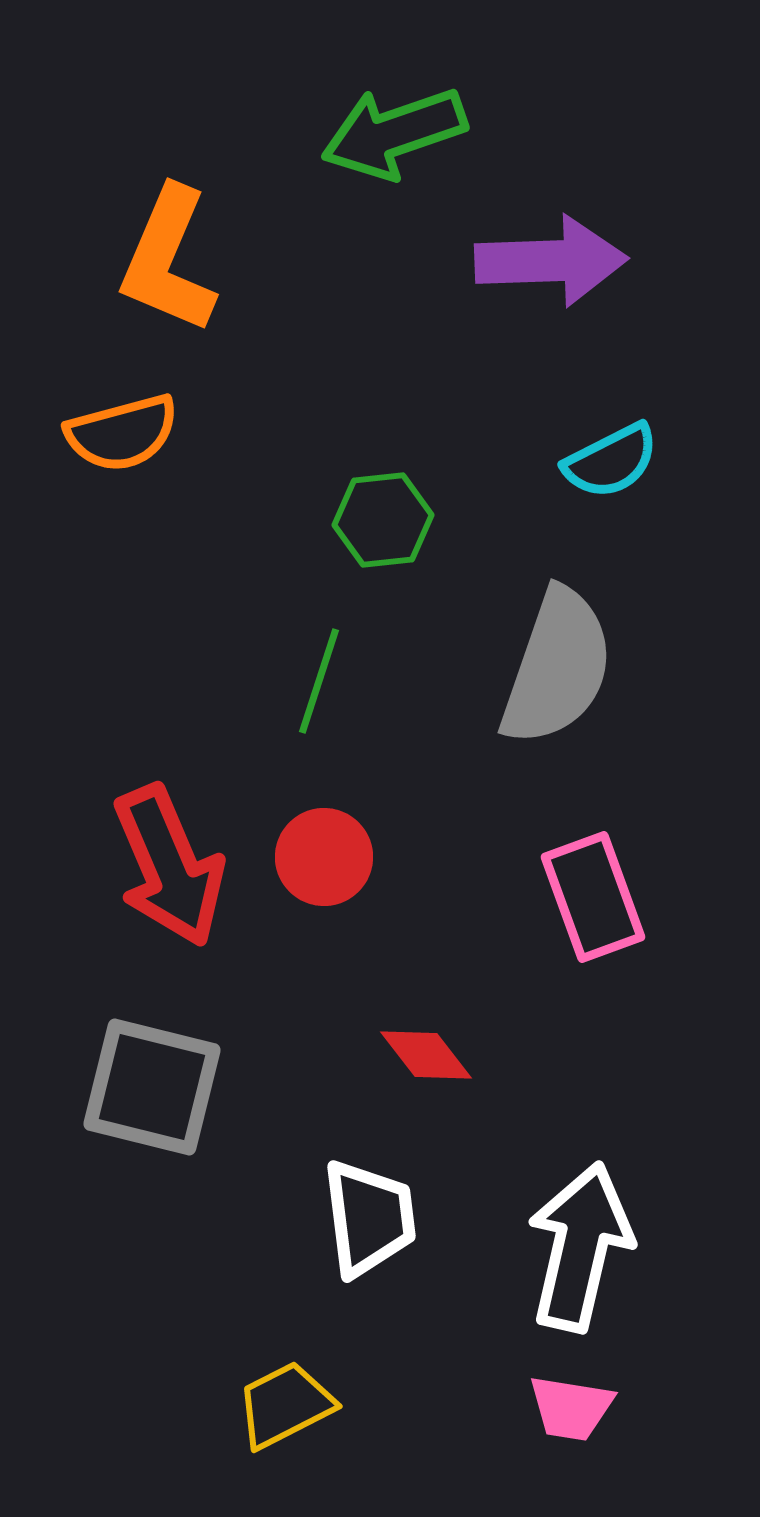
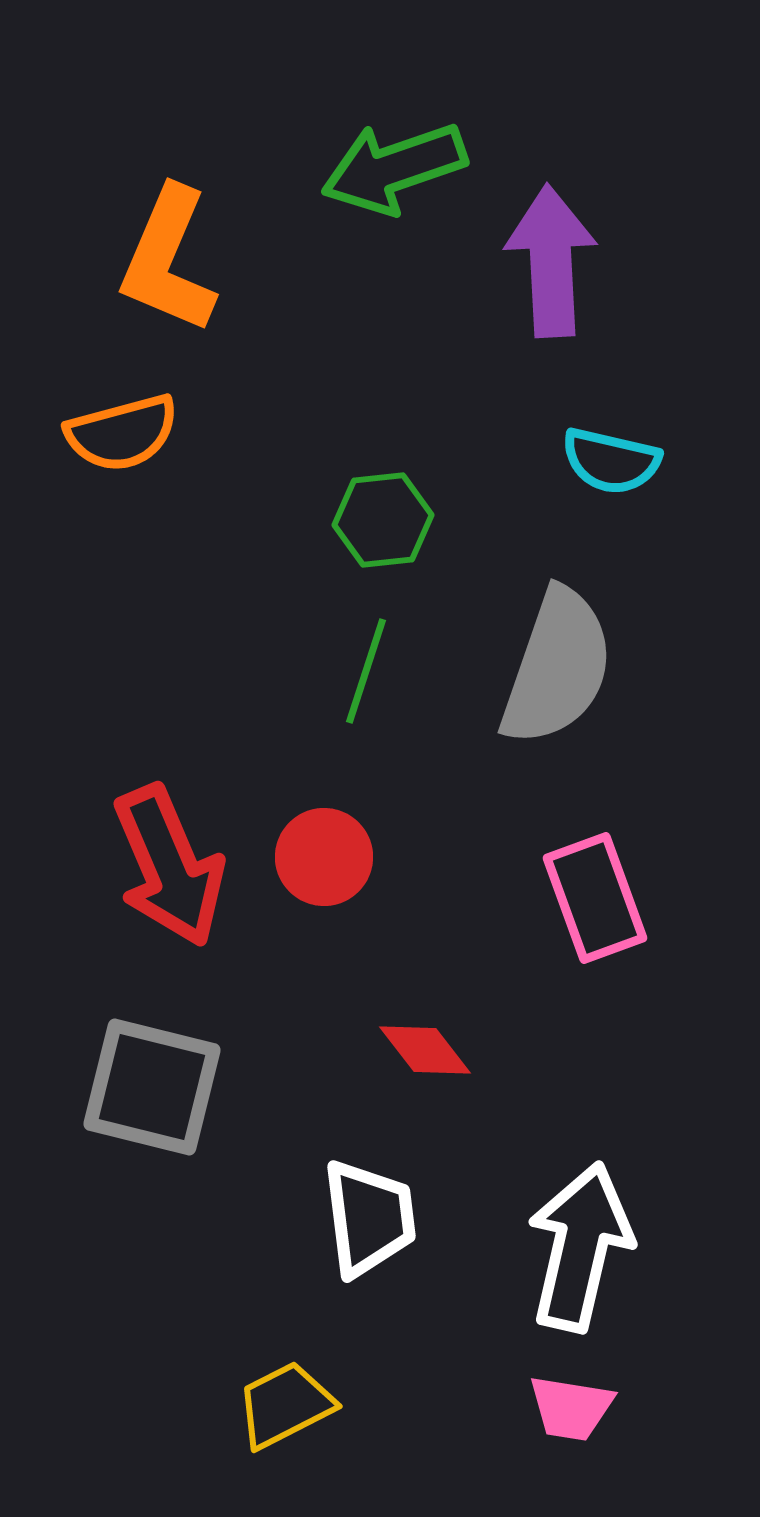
green arrow: moved 35 px down
purple arrow: rotated 91 degrees counterclockwise
cyan semicircle: rotated 40 degrees clockwise
green line: moved 47 px right, 10 px up
pink rectangle: moved 2 px right, 1 px down
red diamond: moved 1 px left, 5 px up
